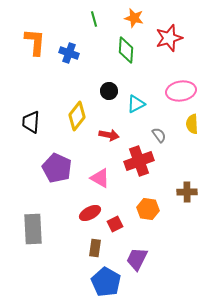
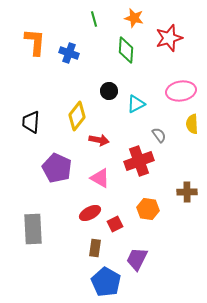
red arrow: moved 10 px left, 5 px down
